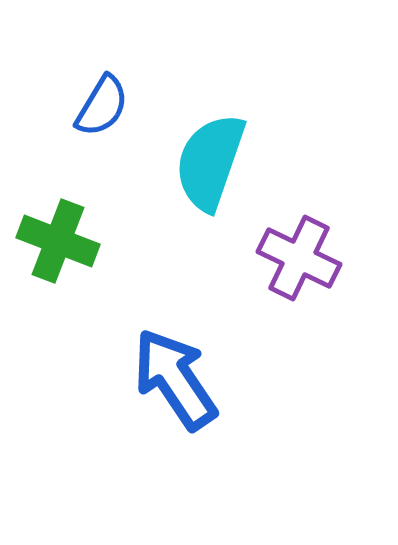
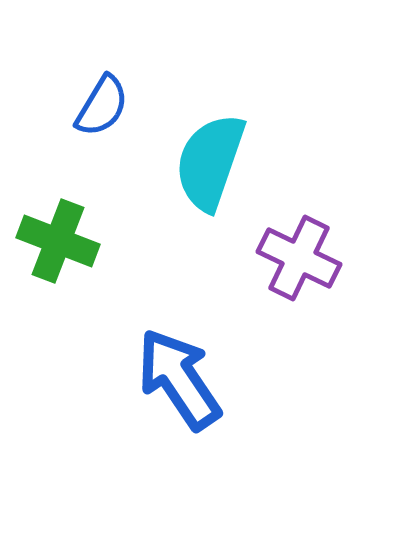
blue arrow: moved 4 px right
